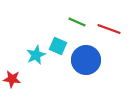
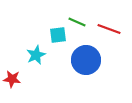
cyan square: moved 11 px up; rotated 30 degrees counterclockwise
